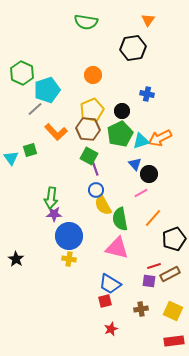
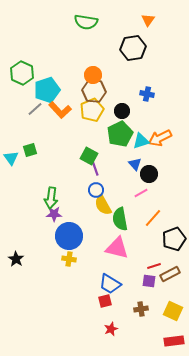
brown hexagon at (88, 129): moved 6 px right, 38 px up
orange L-shape at (56, 132): moved 4 px right, 22 px up
